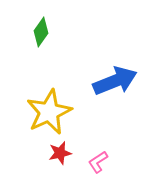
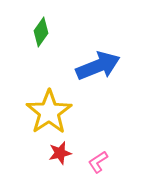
blue arrow: moved 17 px left, 15 px up
yellow star: rotated 9 degrees counterclockwise
